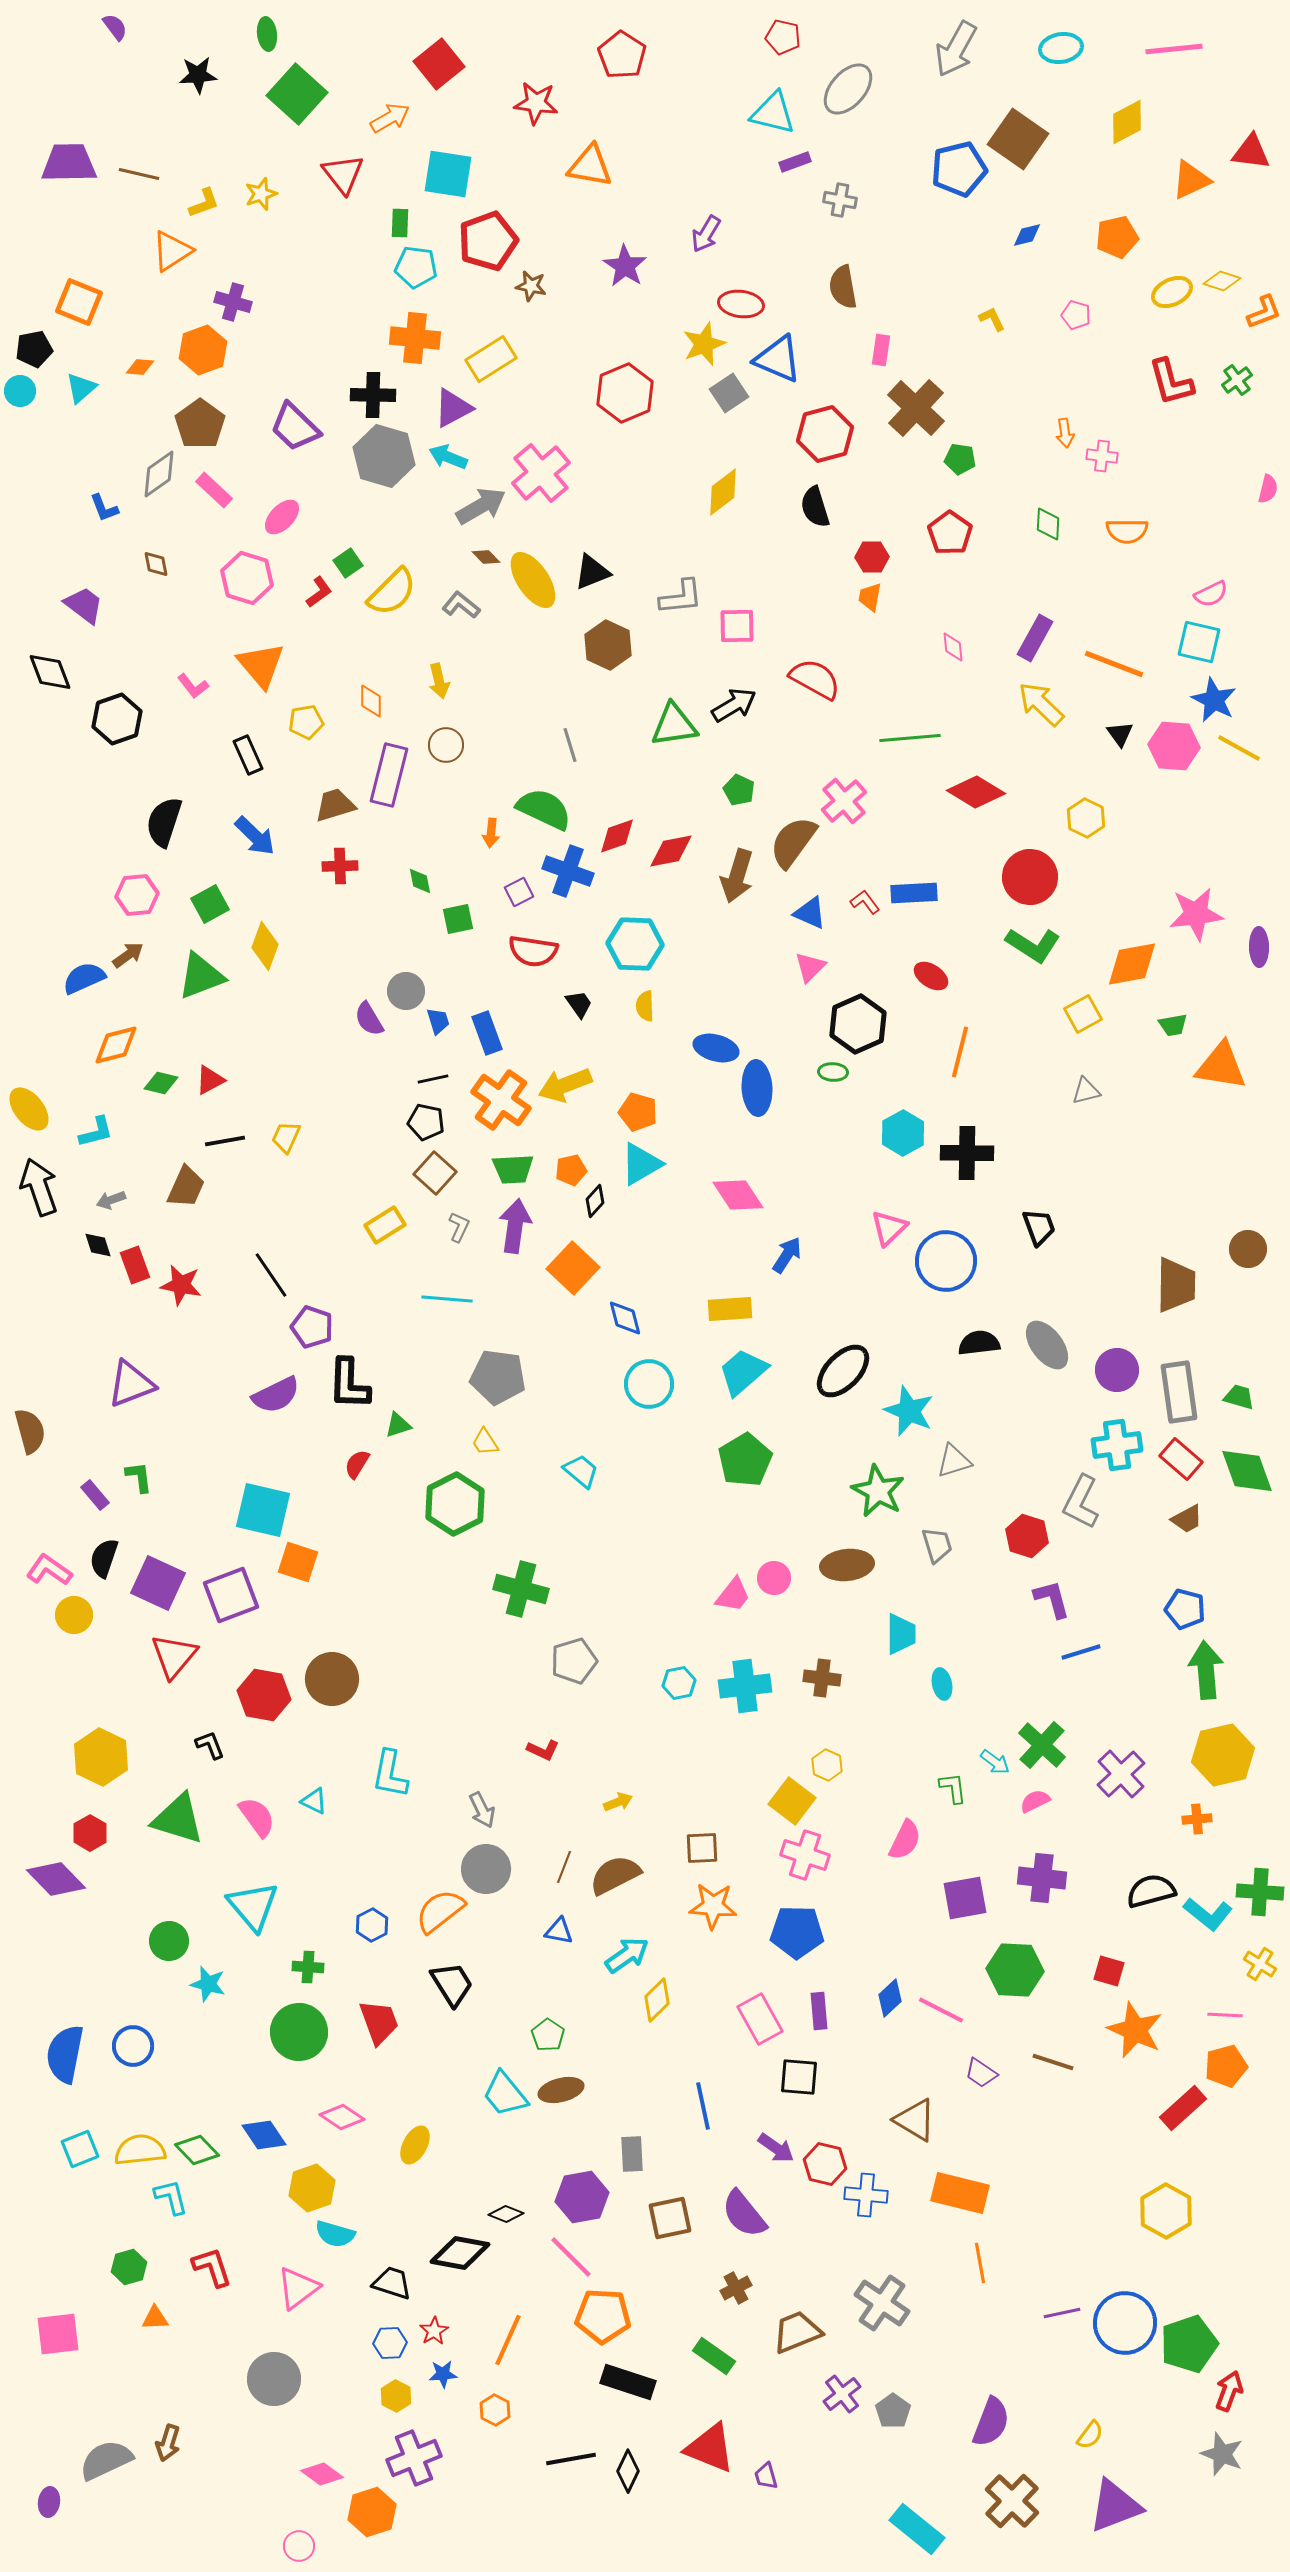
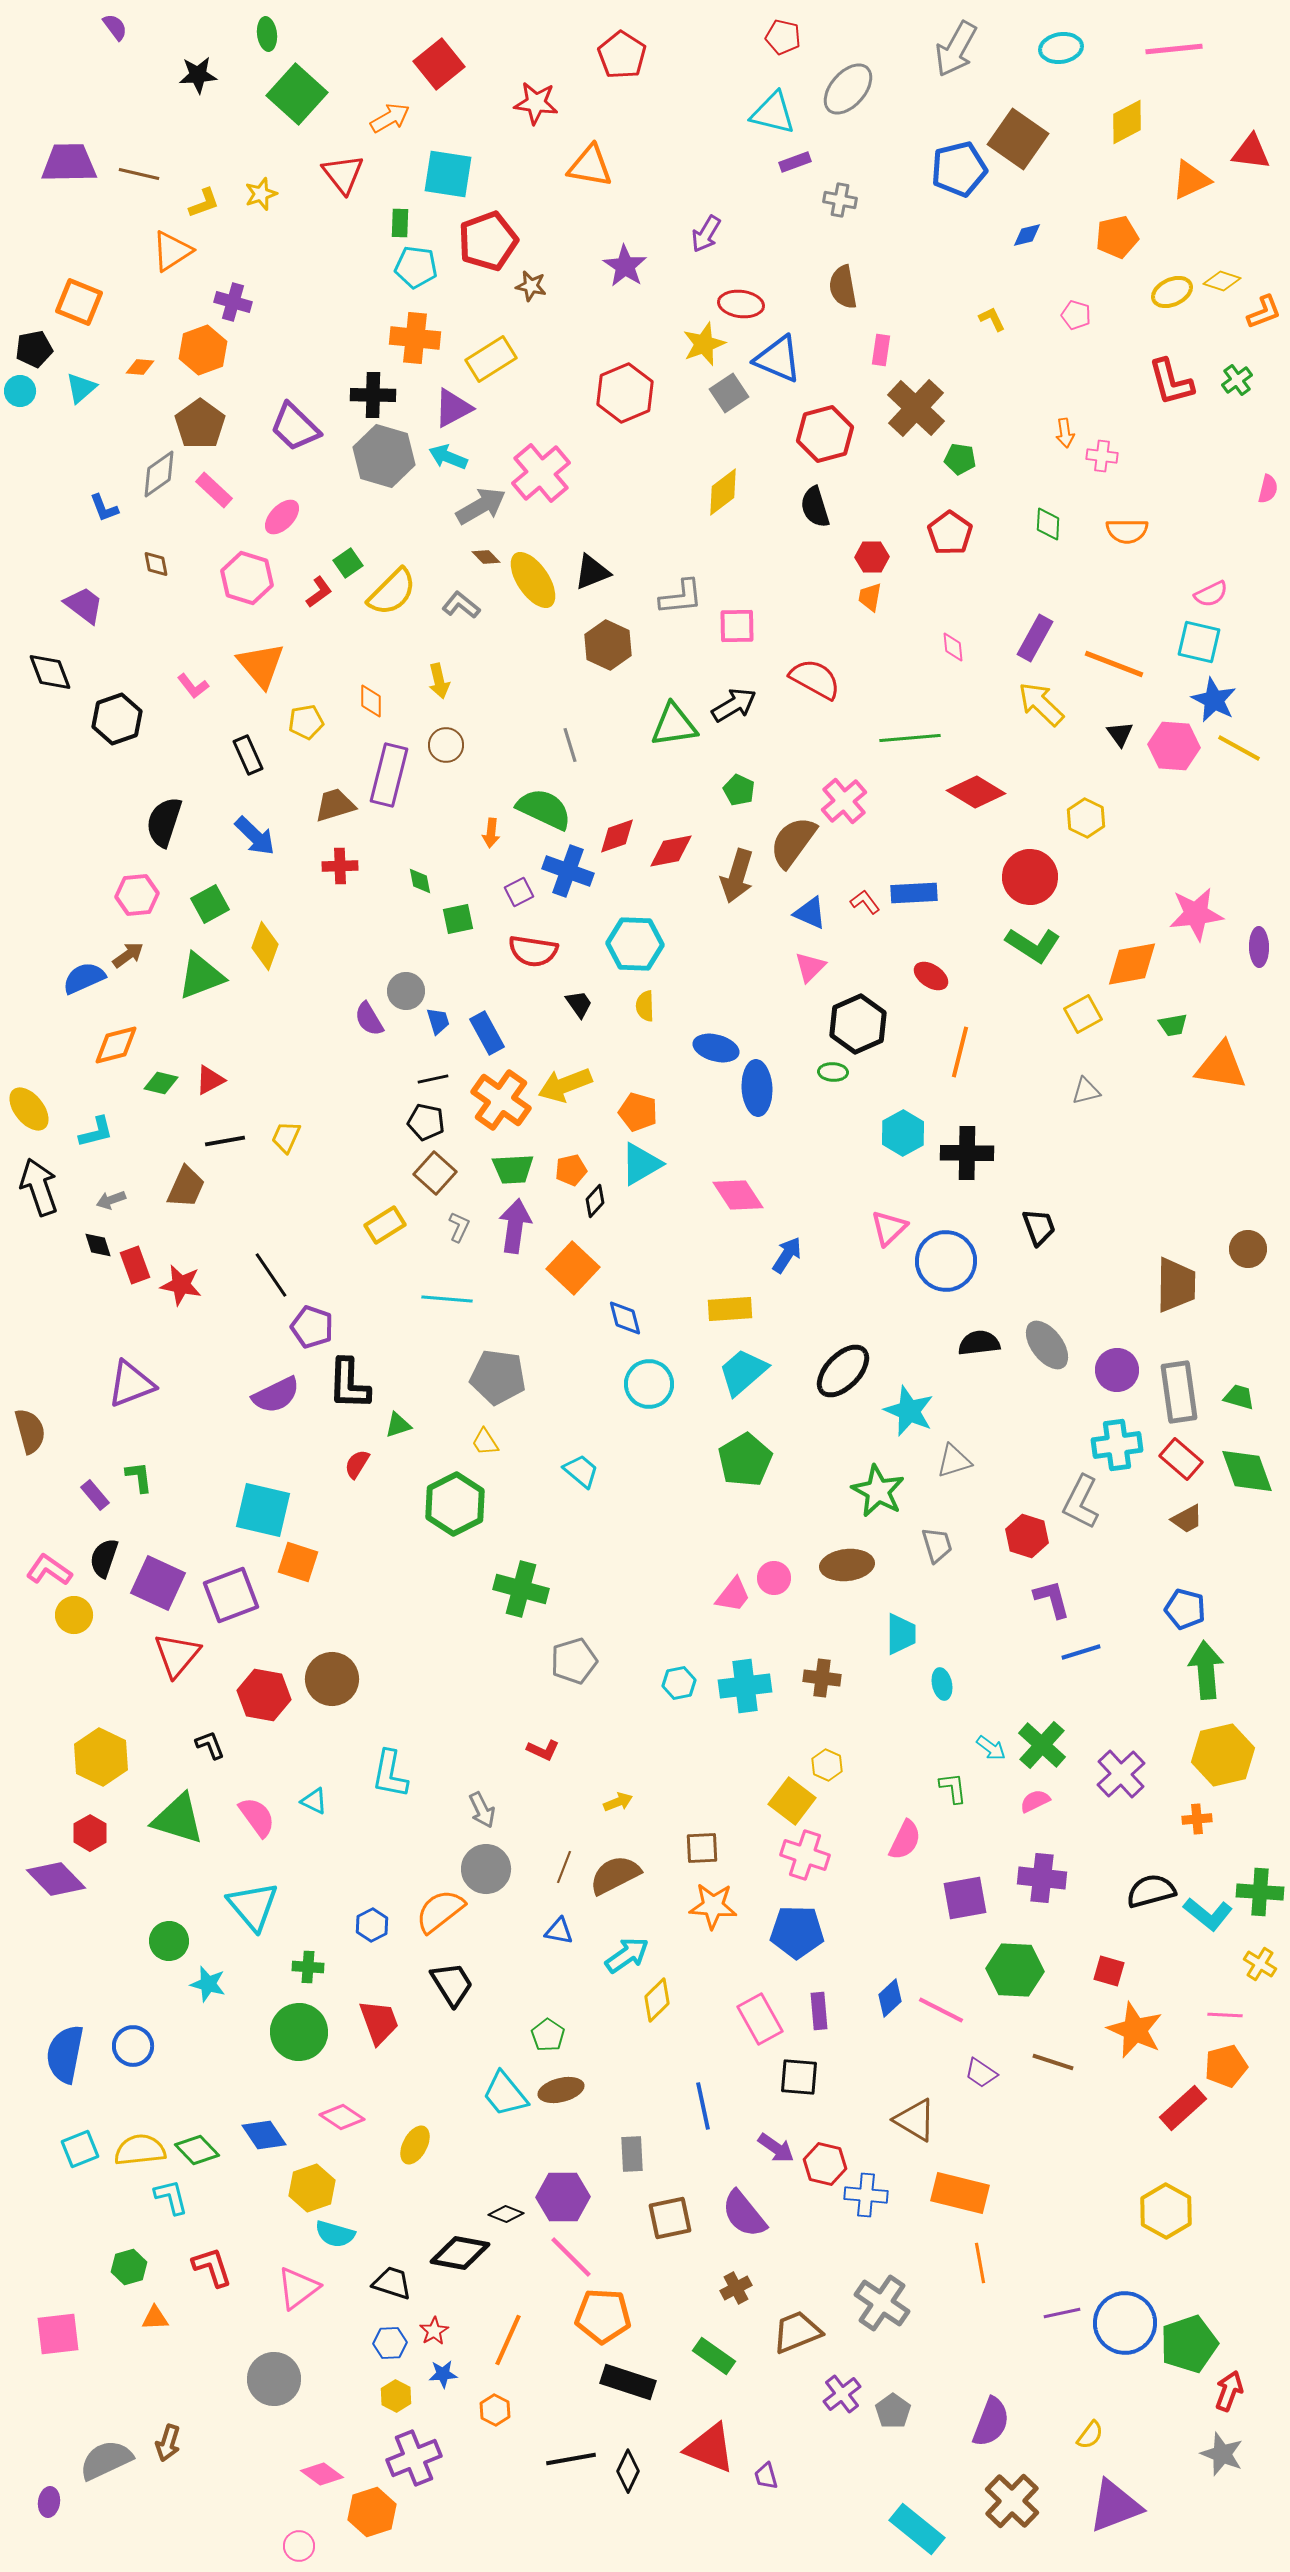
blue rectangle at (487, 1033): rotated 9 degrees counterclockwise
red triangle at (174, 1656): moved 3 px right, 1 px up
cyan arrow at (995, 1762): moved 4 px left, 14 px up
purple hexagon at (582, 2197): moved 19 px left; rotated 9 degrees clockwise
